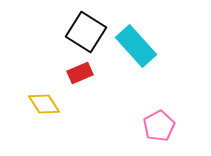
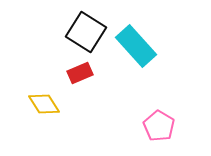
pink pentagon: rotated 12 degrees counterclockwise
